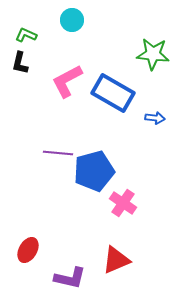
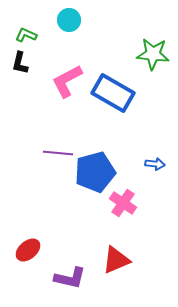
cyan circle: moved 3 px left
blue arrow: moved 46 px down
blue pentagon: moved 1 px right, 1 px down
red ellipse: rotated 20 degrees clockwise
